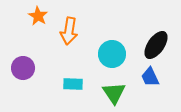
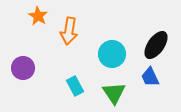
cyan rectangle: moved 2 px right, 2 px down; rotated 60 degrees clockwise
